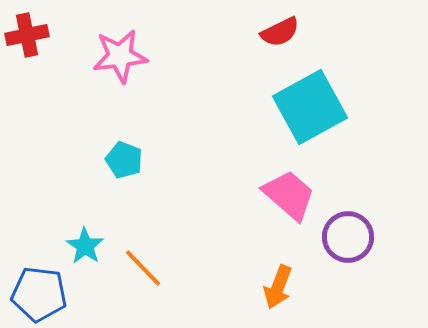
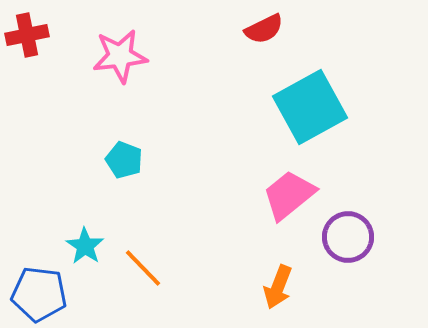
red semicircle: moved 16 px left, 3 px up
pink trapezoid: rotated 80 degrees counterclockwise
